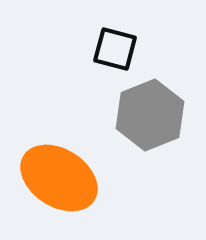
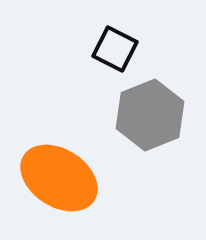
black square: rotated 12 degrees clockwise
